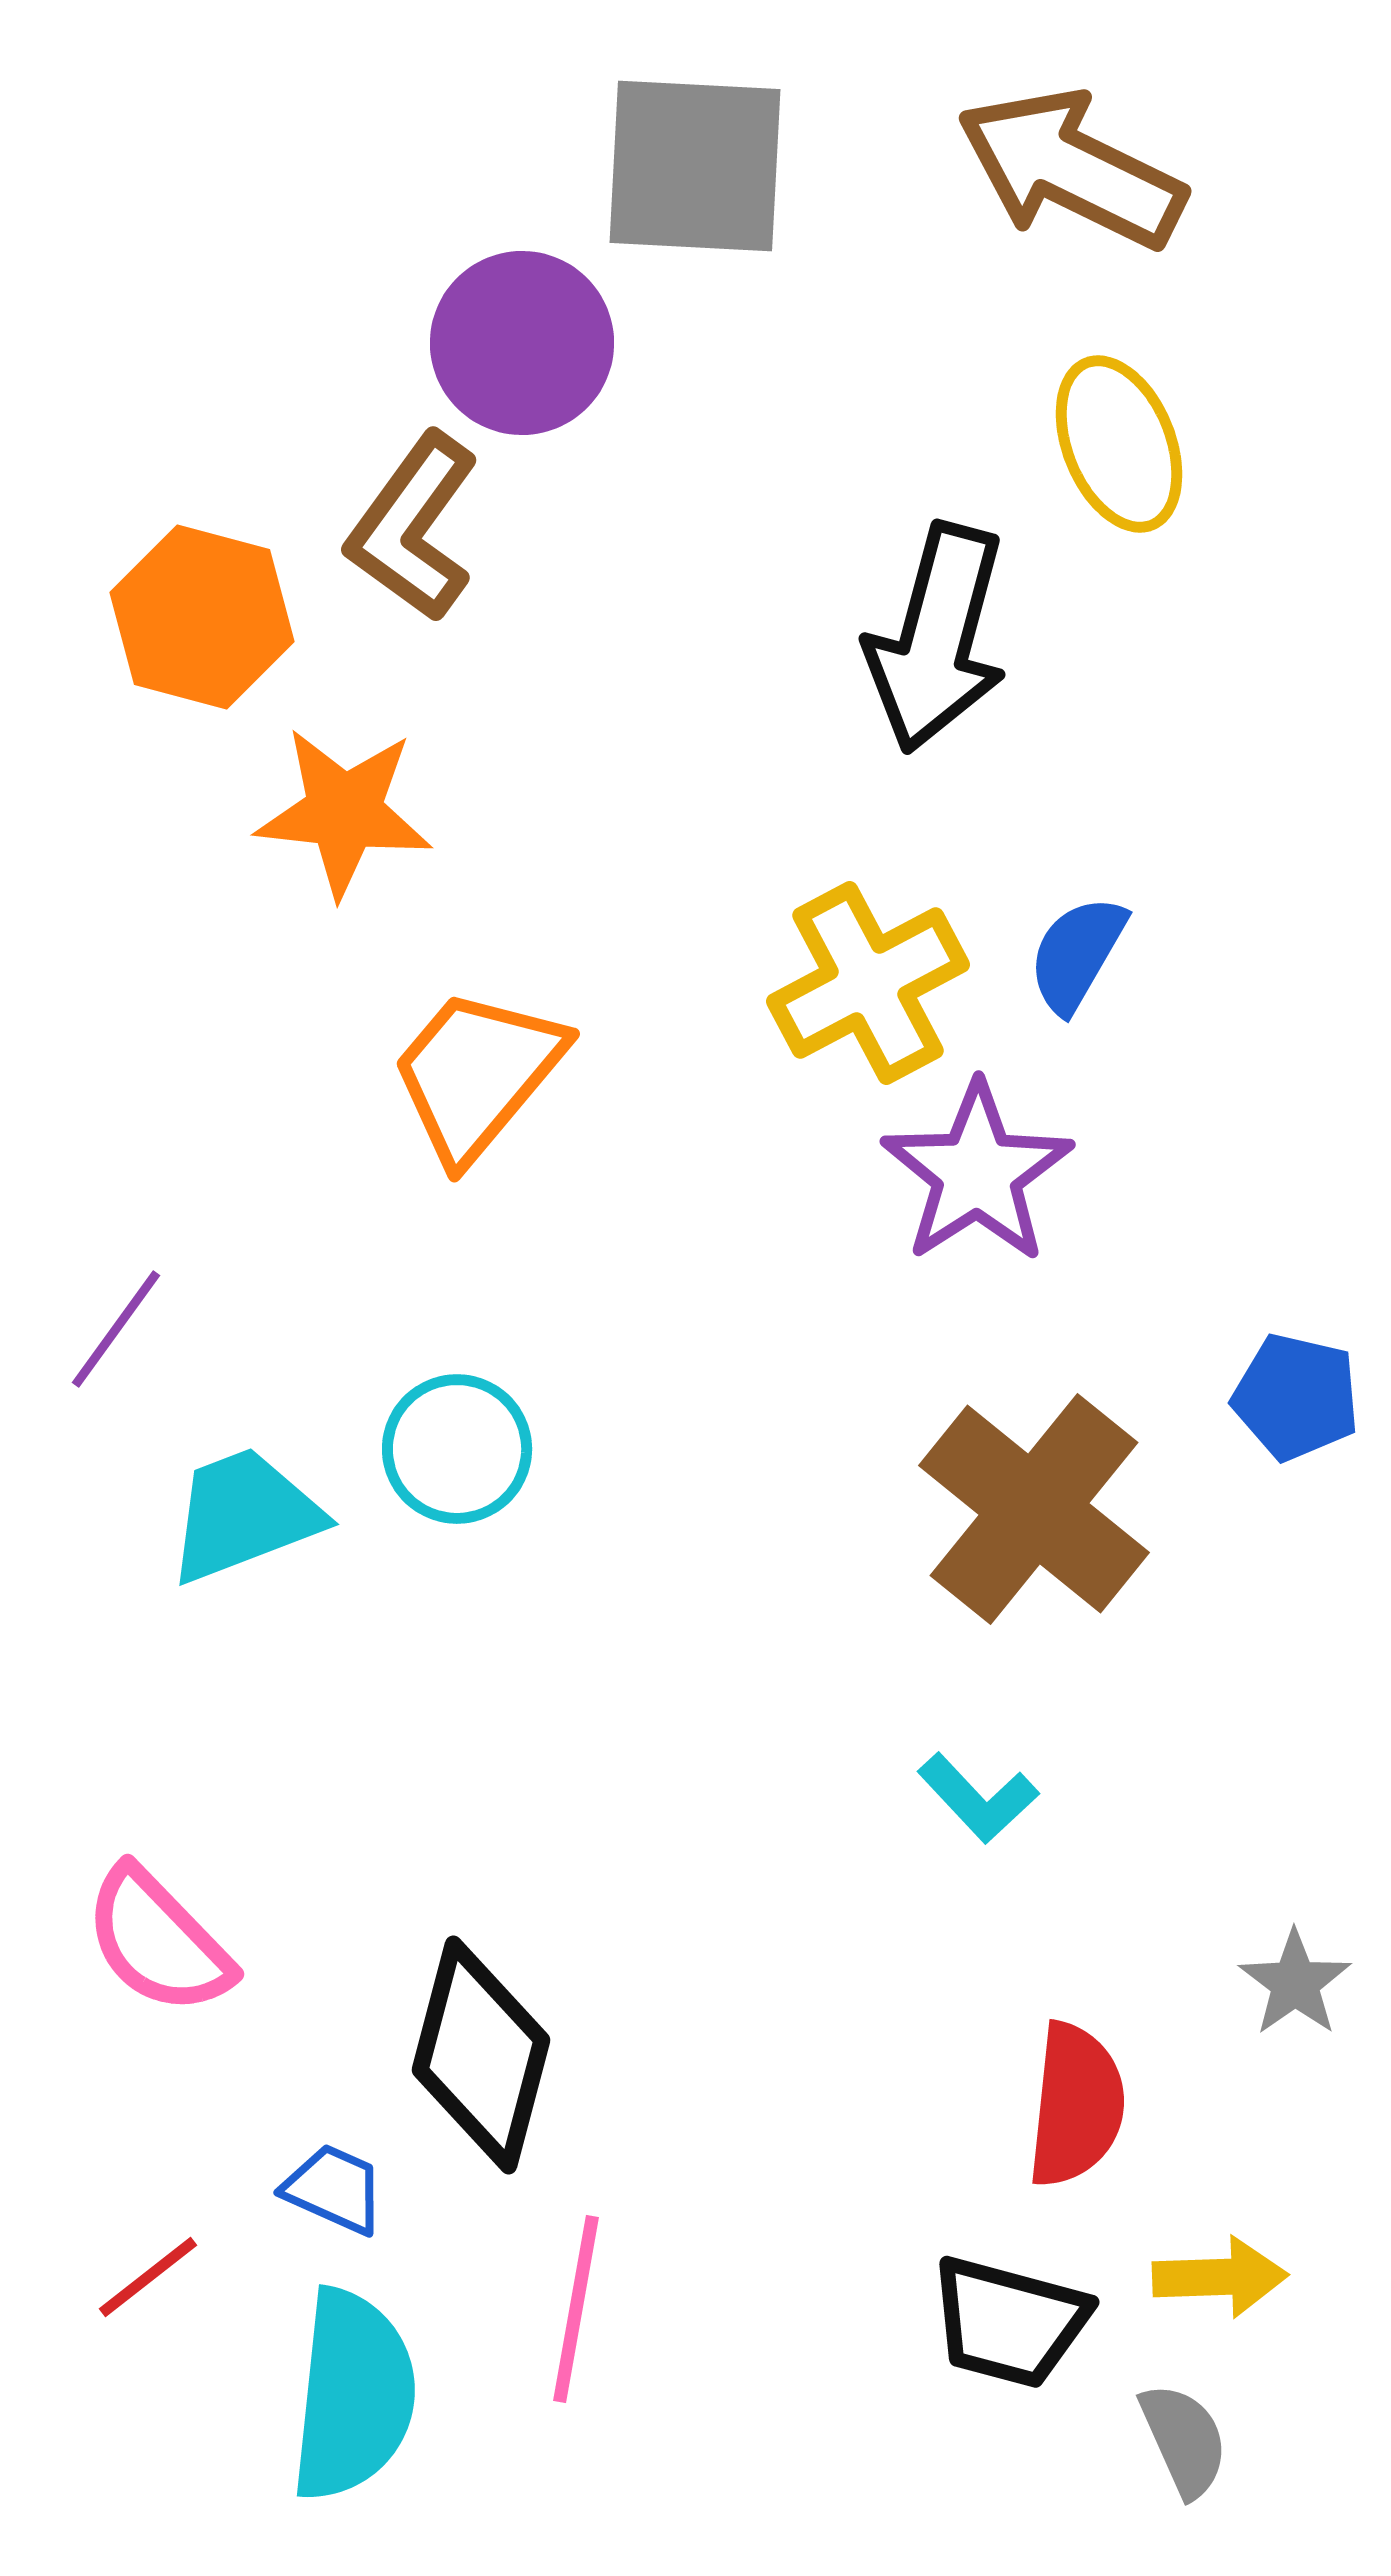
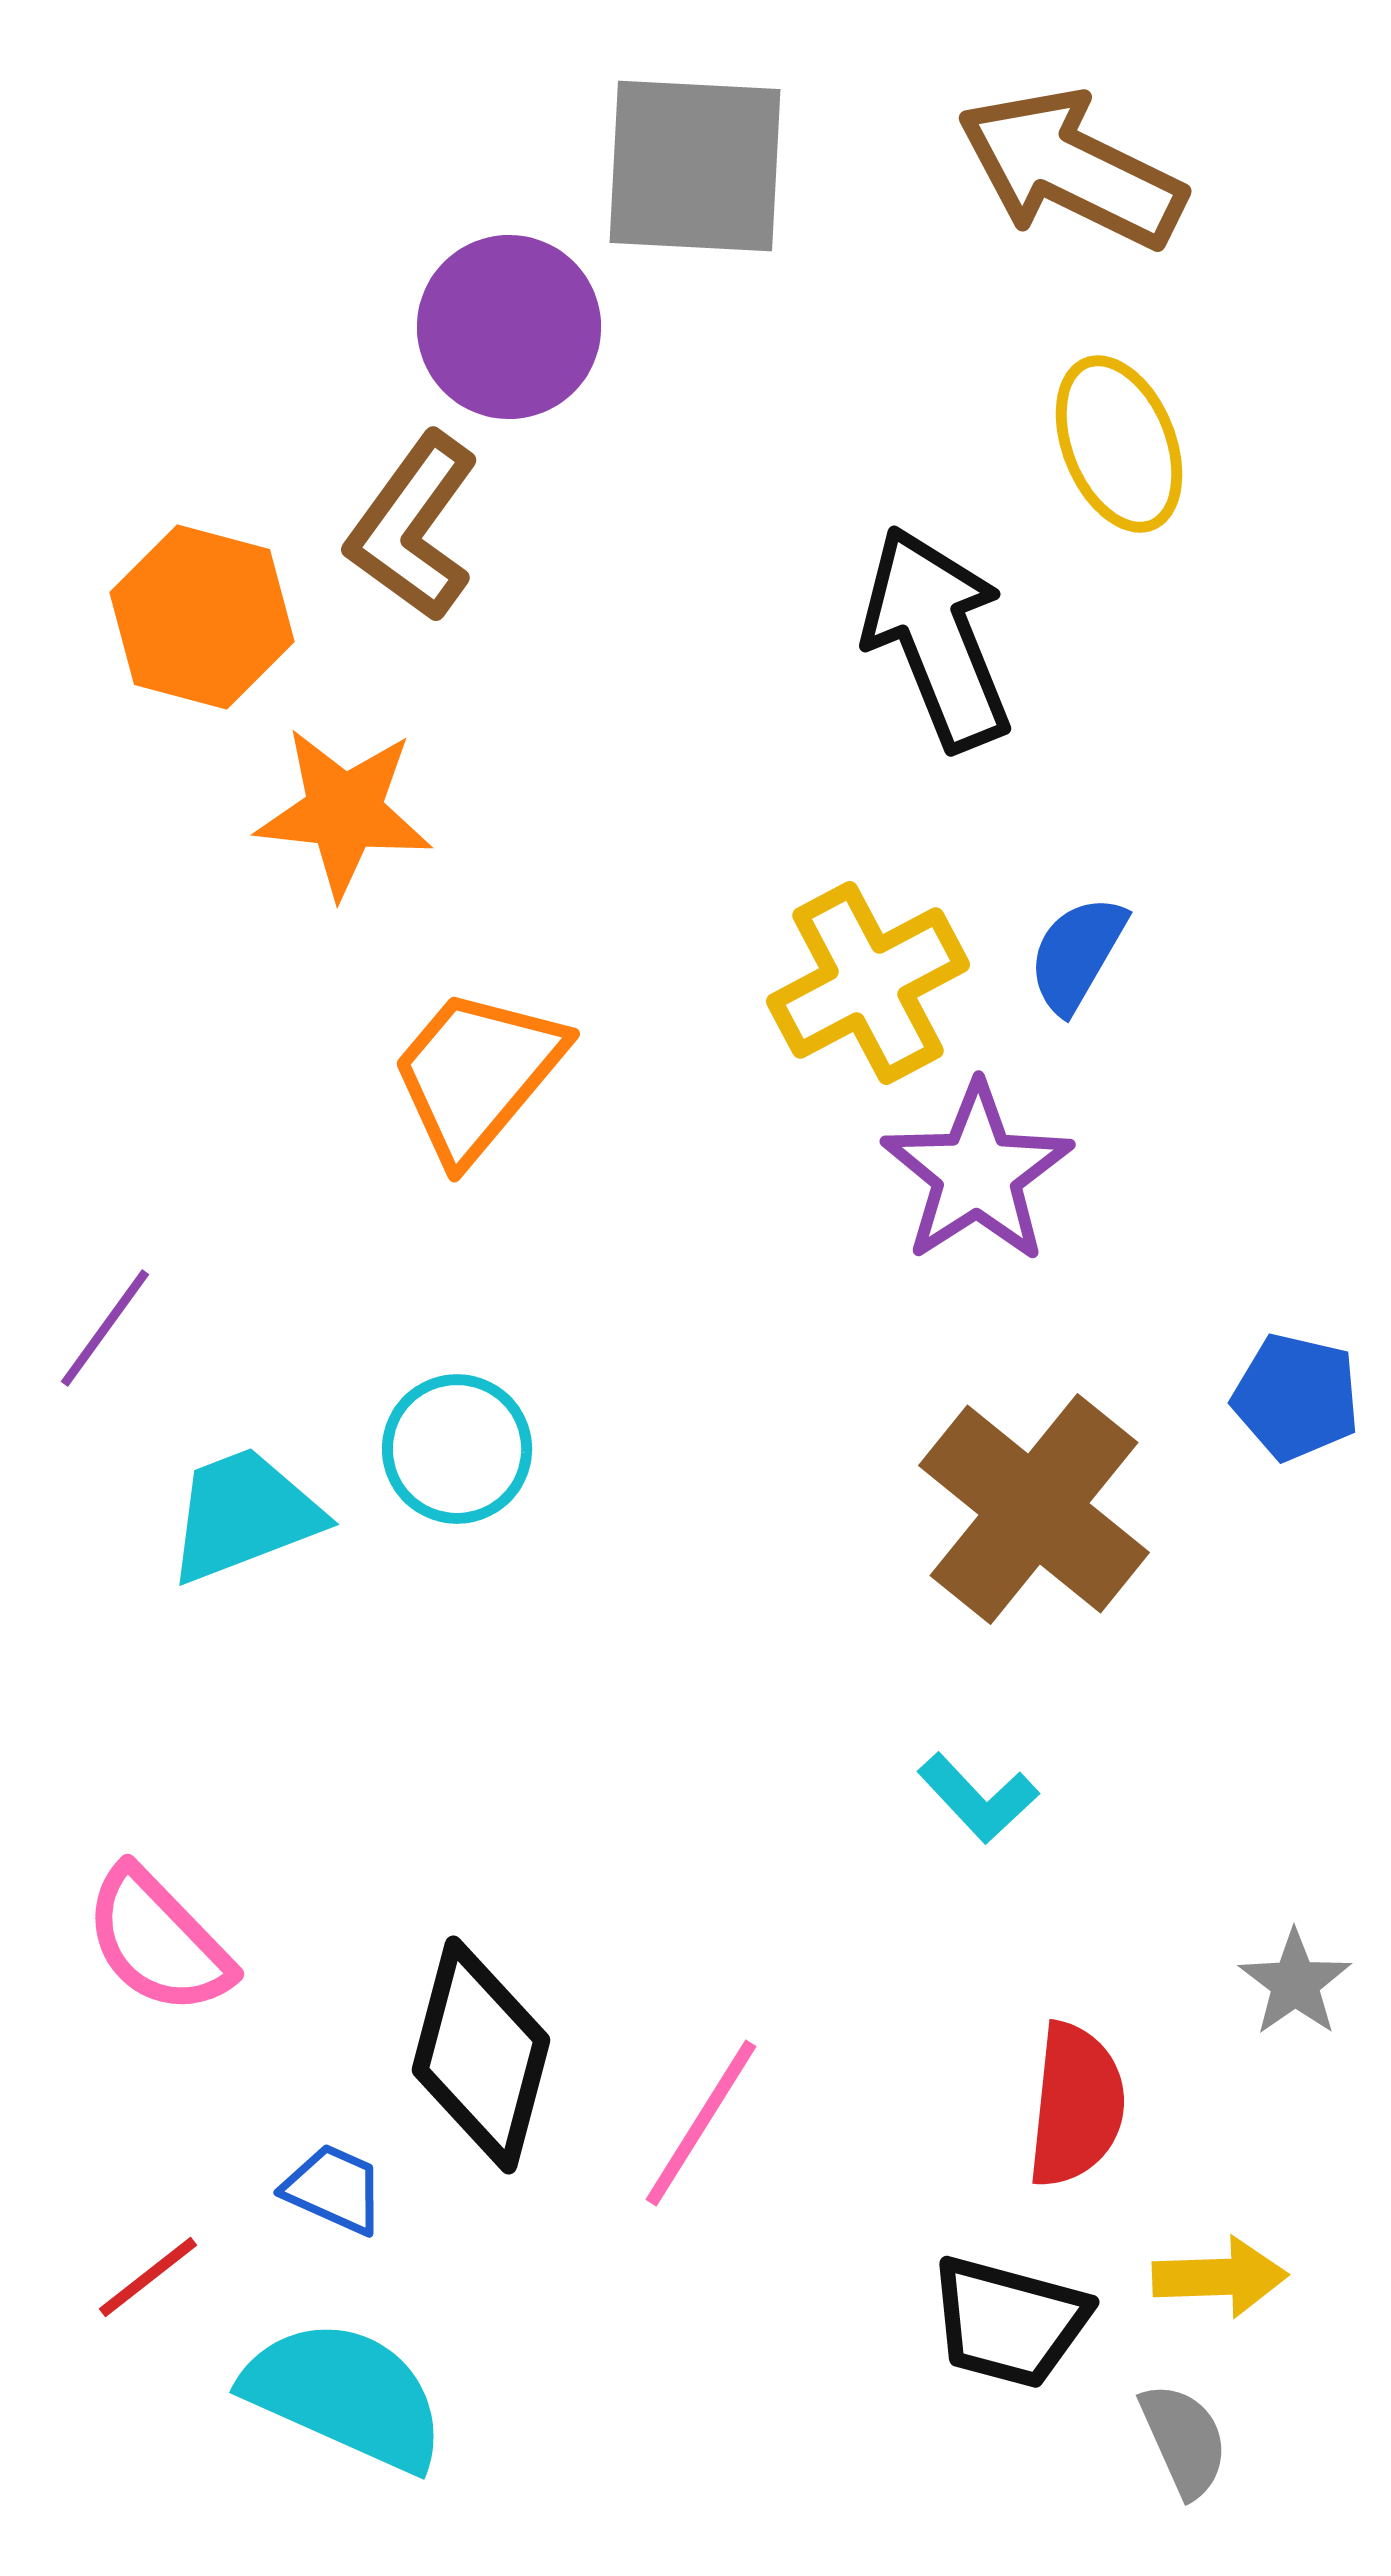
purple circle: moved 13 px left, 16 px up
black arrow: rotated 143 degrees clockwise
purple line: moved 11 px left, 1 px up
pink line: moved 125 px right, 186 px up; rotated 22 degrees clockwise
cyan semicircle: moved 8 px left; rotated 72 degrees counterclockwise
